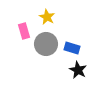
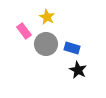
pink rectangle: rotated 21 degrees counterclockwise
